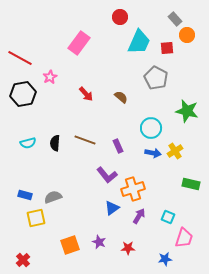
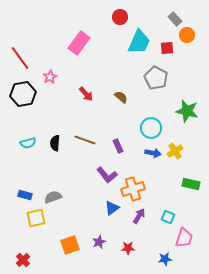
red line: rotated 25 degrees clockwise
purple star: rotated 24 degrees clockwise
